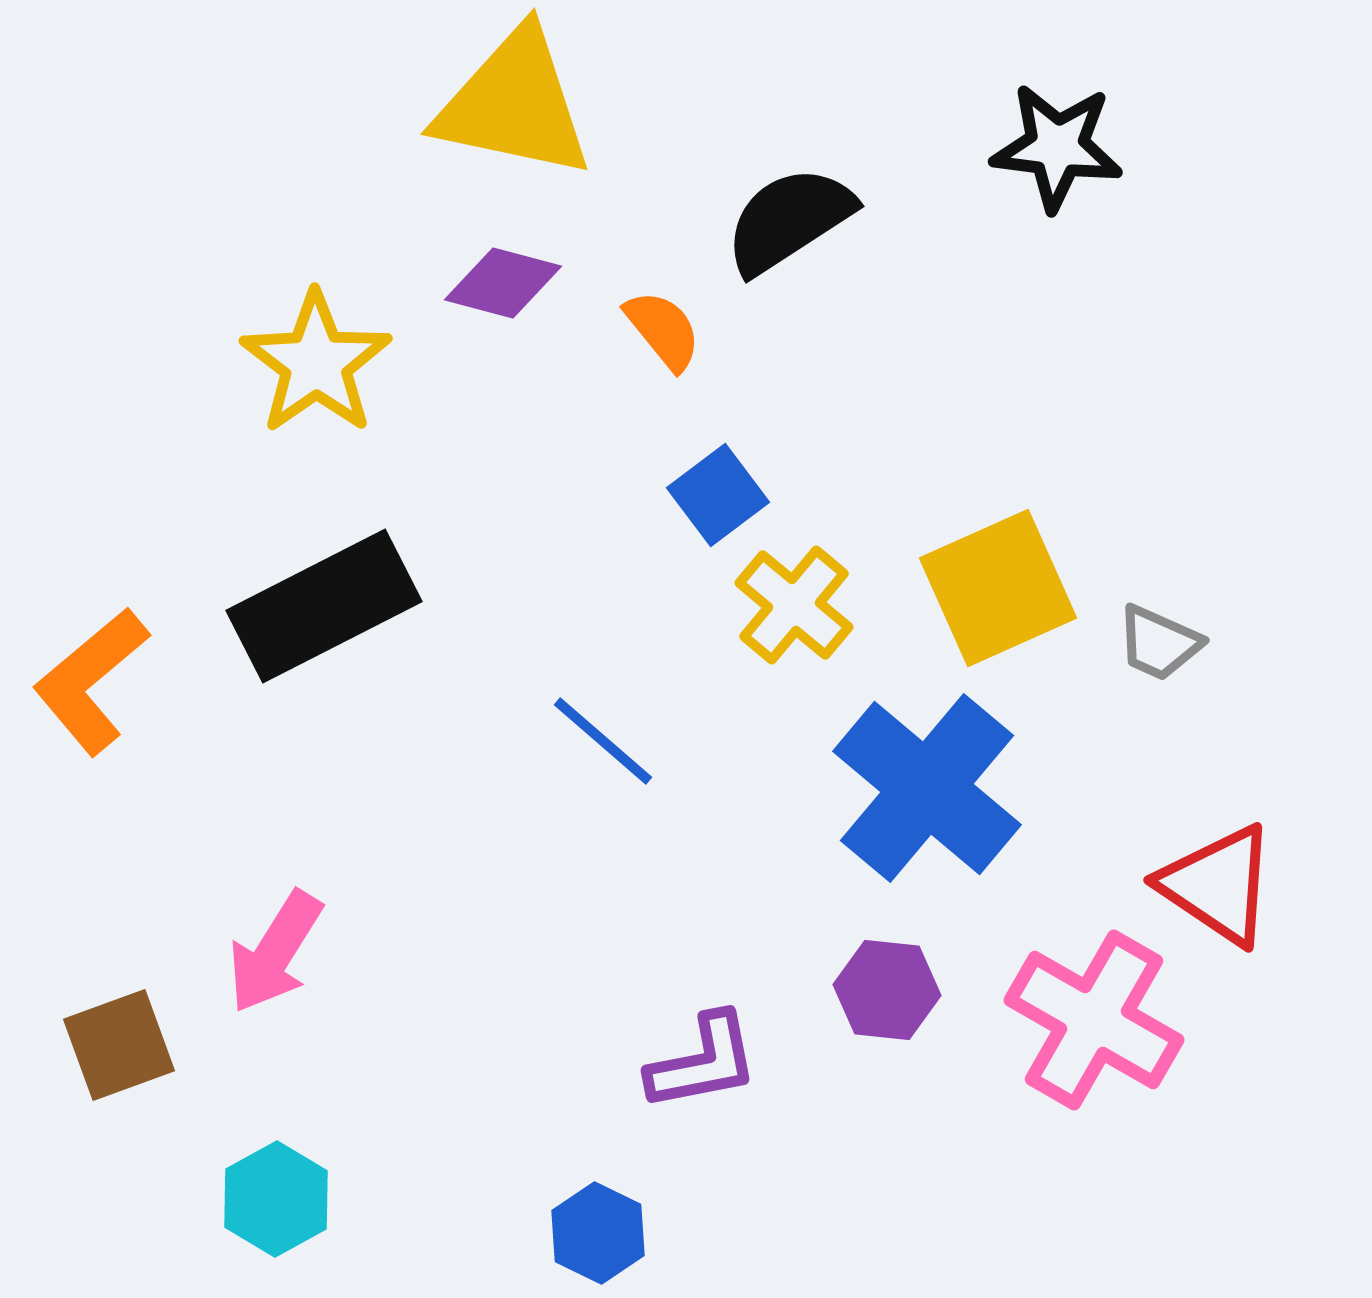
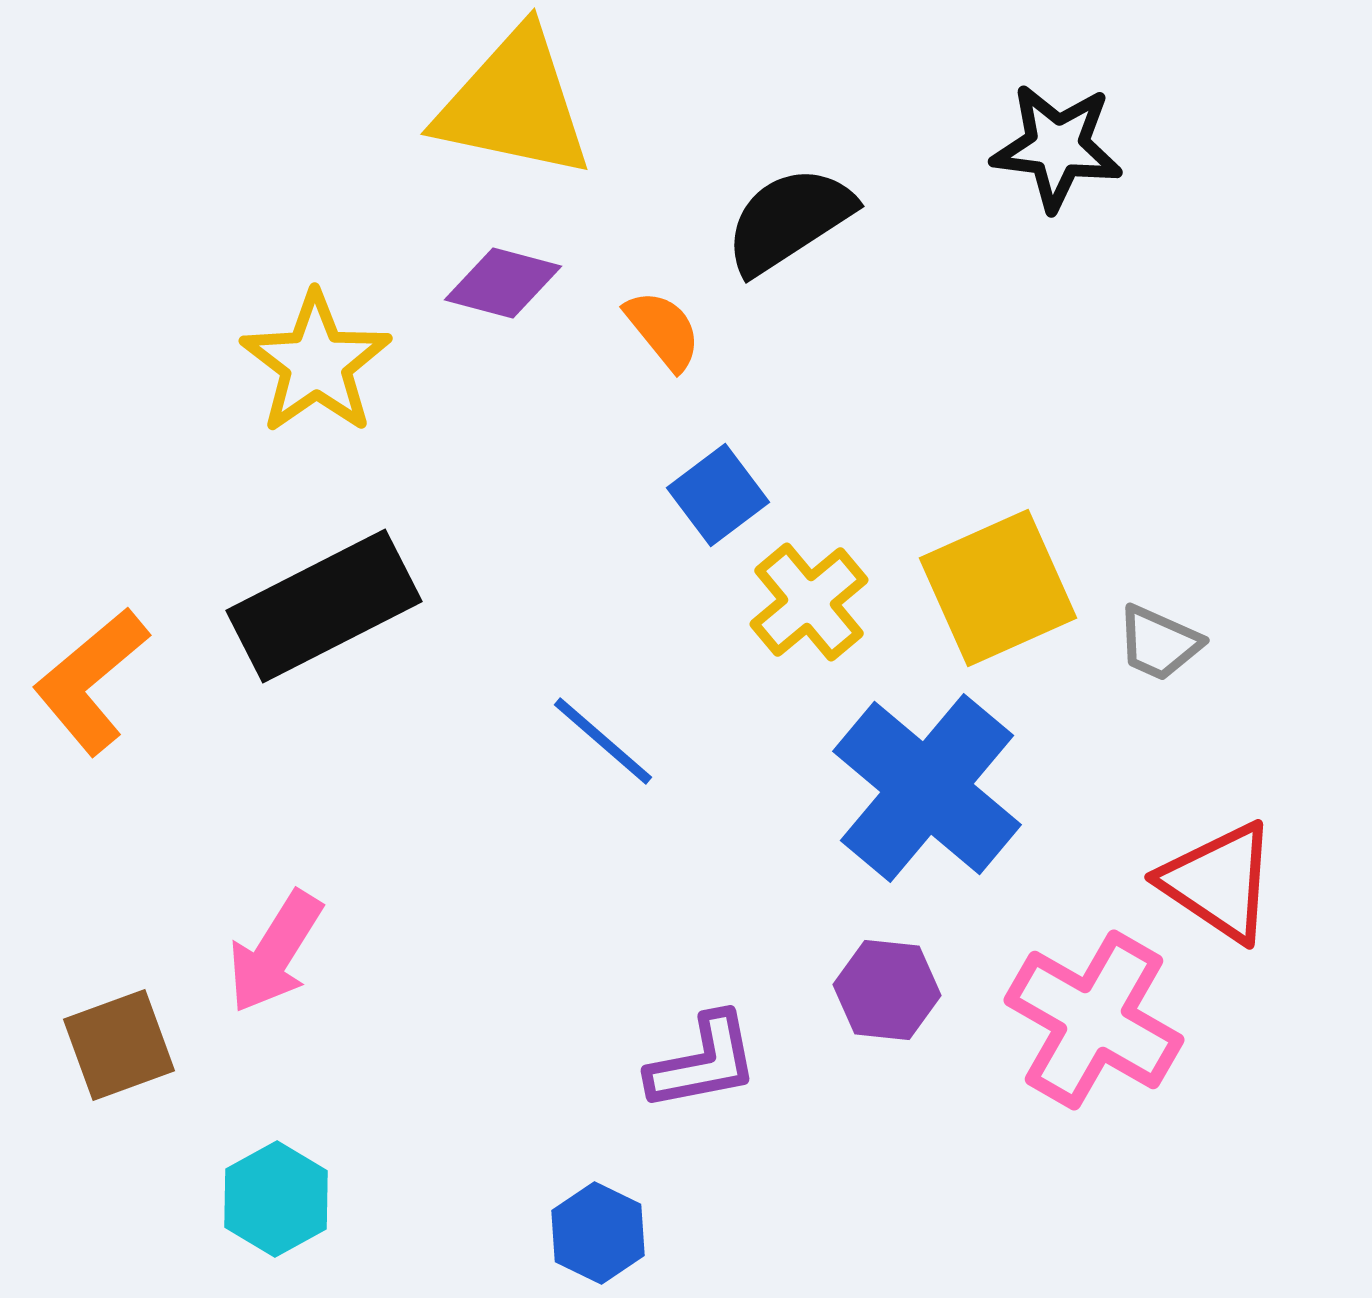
yellow cross: moved 15 px right, 3 px up; rotated 10 degrees clockwise
red triangle: moved 1 px right, 3 px up
